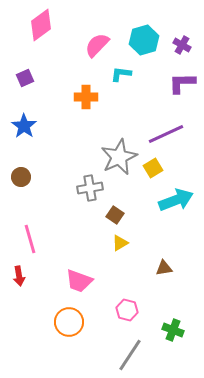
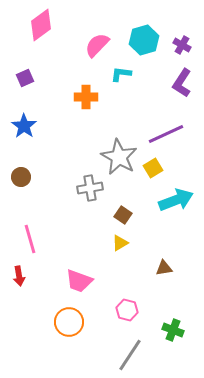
purple L-shape: rotated 56 degrees counterclockwise
gray star: rotated 18 degrees counterclockwise
brown square: moved 8 px right
